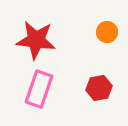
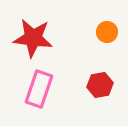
red star: moved 3 px left, 2 px up
red hexagon: moved 1 px right, 3 px up
